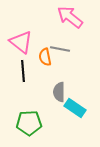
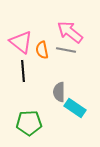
pink arrow: moved 15 px down
gray line: moved 6 px right, 1 px down
orange semicircle: moved 3 px left, 7 px up
